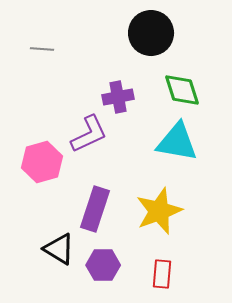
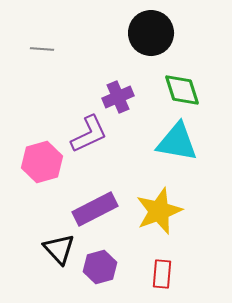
purple cross: rotated 12 degrees counterclockwise
purple rectangle: rotated 45 degrees clockwise
black triangle: rotated 16 degrees clockwise
purple hexagon: moved 3 px left, 2 px down; rotated 16 degrees counterclockwise
